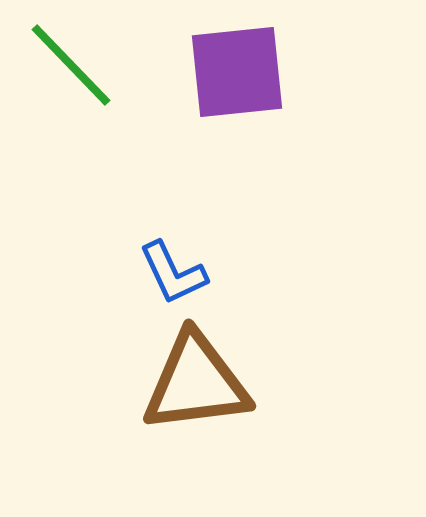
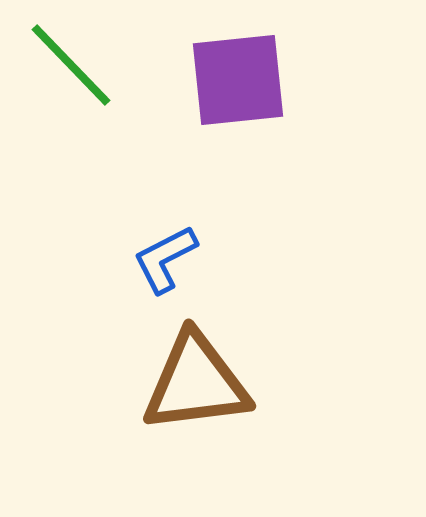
purple square: moved 1 px right, 8 px down
blue L-shape: moved 8 px left, 14 px up; rotated 88 degrees clockwise
